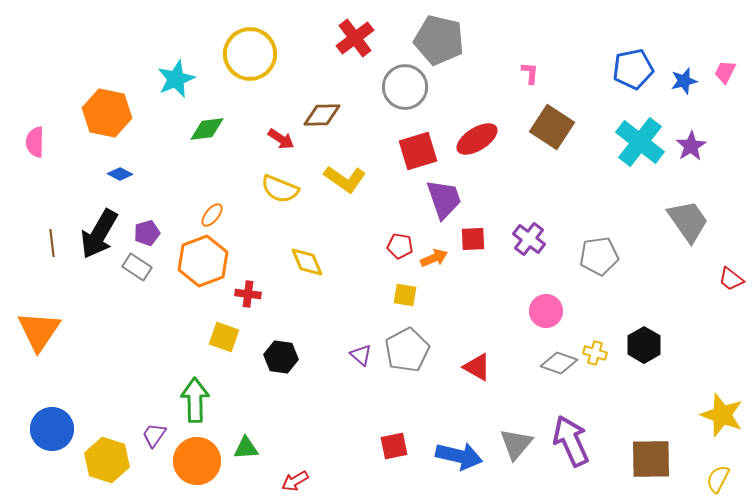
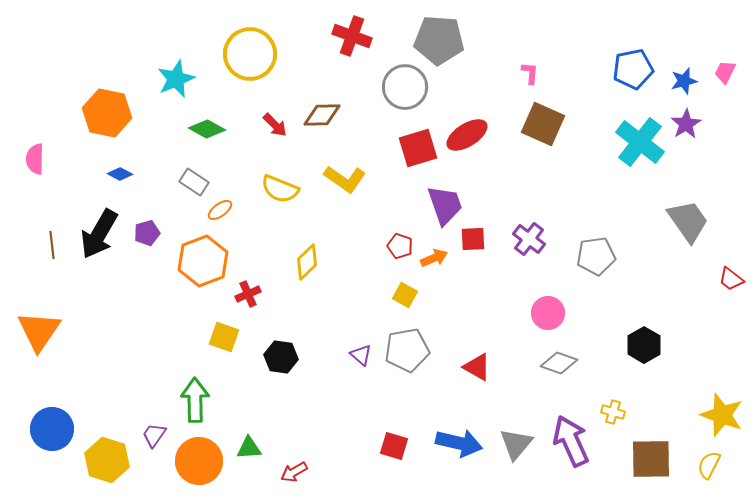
red cross at (355, 38): moved 3 px left, 2 px up; rotated 33 degrees counterclockwise
gray pentagon at (439, 40): rotated 9 degrees counterclockwise
brown square at (552, 127): moved 9 px left, 3 px up; rotated 9 degrees counterclockwise
green diamond at (207, 129): rotated 36 degrees clockwise
red arrow at (281, 139): moved 6 px left, 14 px up; rotated 12 degrees clockwise
red ellipse at (477, 139): moved 10 px left, 4 px up
pink semicircle at (35, 142): moved 17 px down
purple star at (691, 146): moved 5 px left, 22 px up
red square at (418, 151): moved 3 px up
purple trapezoid at (444, 199): moved 1 px right, 6 px down
orange ellipse at (212, 215): moved 8 px right, 5 px up; rotated 15 degrees clockwise
brown line at (52, 243): moved 2 px down
red pentagon at (400, 246): rotated 10 degrees clockwise
gray pentagon at (599, 256): moved 3 px left
yellow diamond at (307, 262): rotated 69 degrees clockwise
gray rectangle at (137, 267): moved 57 px right, 85 px up
red cross at (248, 294): rotated 30 degrees counterclockwise
yellow square at (405, 295): rotated 20 degrees clockwise
pink circle at (546, 311): moved 2 px right, 2 px down
gray pentagon at (407, 350): rotated 18 degrees clockwise
yellow cross at (595, 353): moved 18 px right, 59 px down
red square at (394, 446): rotated 28 degrees clockwise
green triangle at (246, 448): moved 3 px right
blue arrow at (459, 456): moved 13 px up
orange circle at (197, 461): moved 2 px right
yellow semicircle at (718, 479): moved 9 px left, 14 px up
red arrow at (295, 481): moved 1 px left, 9 px up
